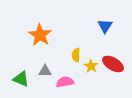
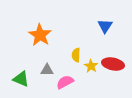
red ellipse: rotated 20 degrees counterclockwise
gray triangle: moved 2 px right, 1 px up
pink semicircle: rotated 18 degrees counterclockwise
